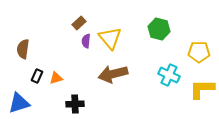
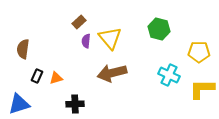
brown rectangle: moved 1 px up
brown arrow: moved 1 px left, 1 px up
blue triangle: moved 1 px down
